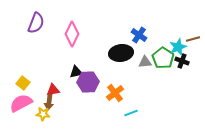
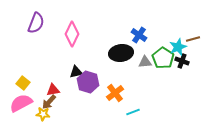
purple hexagon: rotated 20 degrees clockwise
brown arrow: rotated 35 degrees clockwise
cyan line: moved 2 px right, 1 px up
